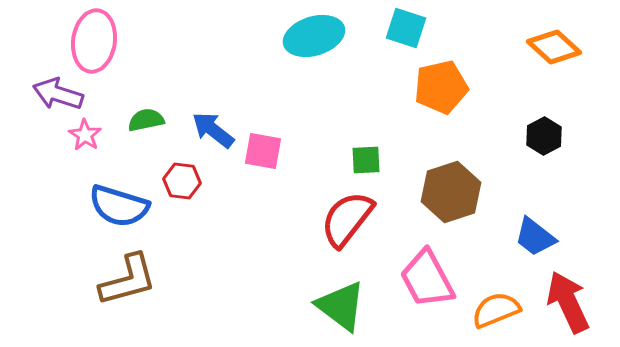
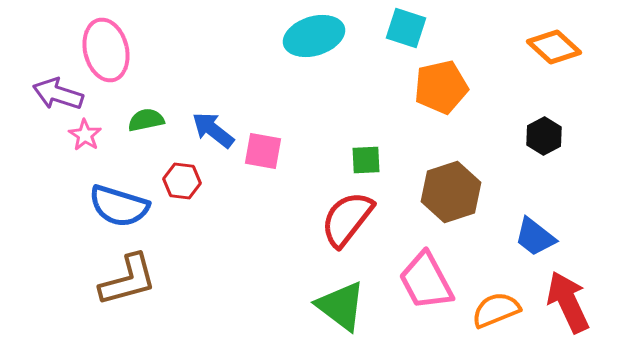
pink ellipse: moved 12 px right, 9 px down; rotated 22 degrees counterclockwise
pink trapezoid: moved 1 px left, 2 px down
